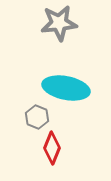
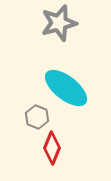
gray star: rotated 9 degrees counterclockwise
cyan ellipse: rotated 27 degrees clockwise
